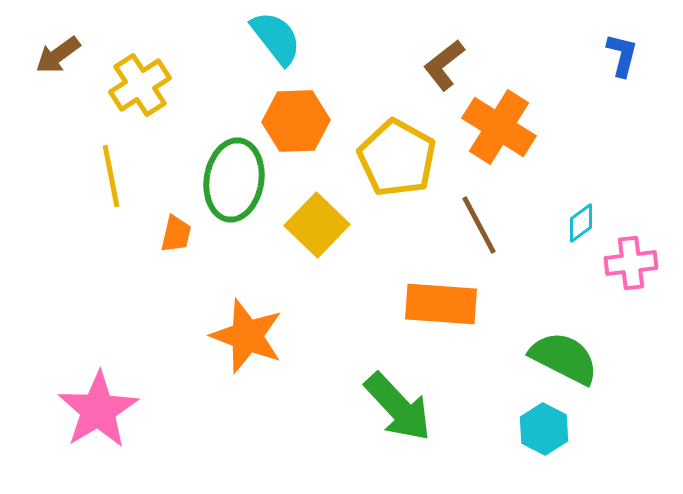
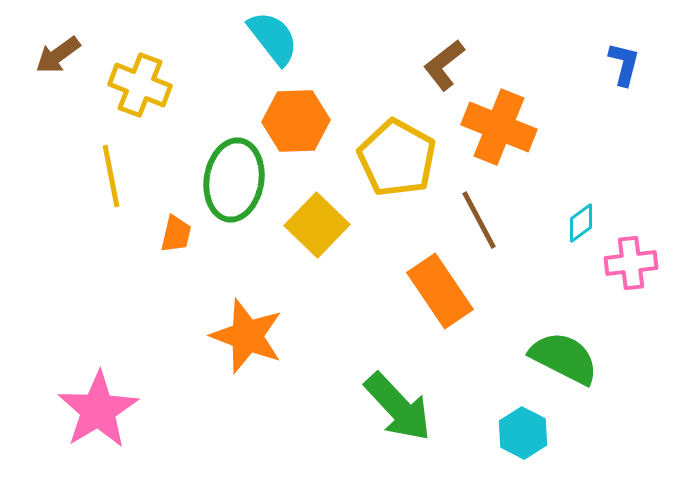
cyan semicircle: moved 3 px left
blue L-shape: moved 2 px right, 9 px down
yellow cross: rotated 36 degrees counterclockwise
orange cross: rotated 10 degrees counterclockwise
brown line: moved 5 px up
orange rectangle: moved 1 px left, 13 px up; rotated 52 degrees clockwise
cyan hexagon: moved 21 px left, 4 px down
